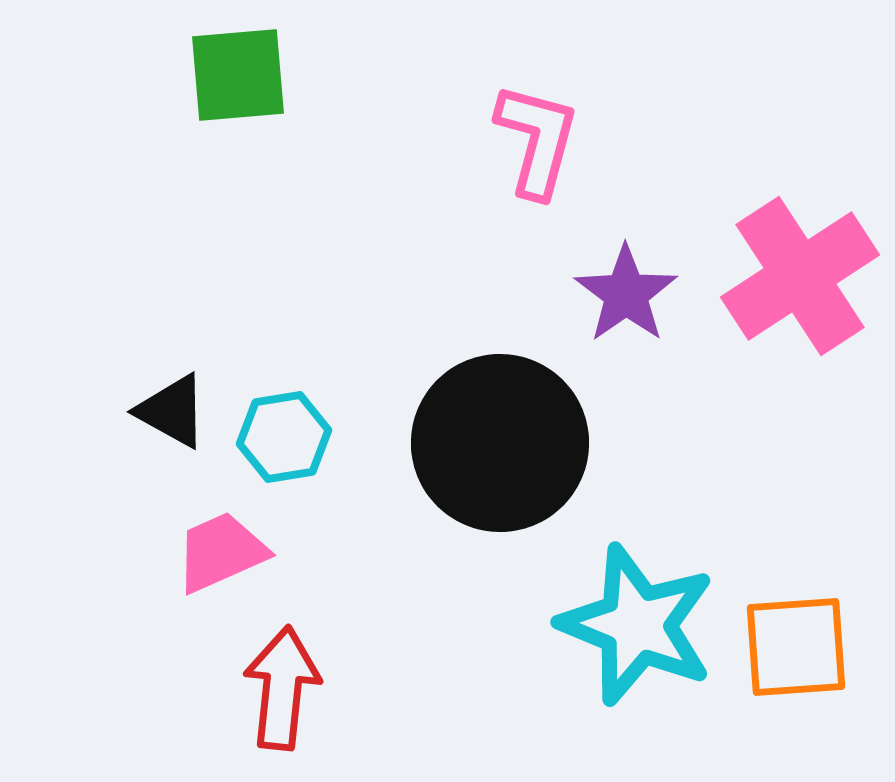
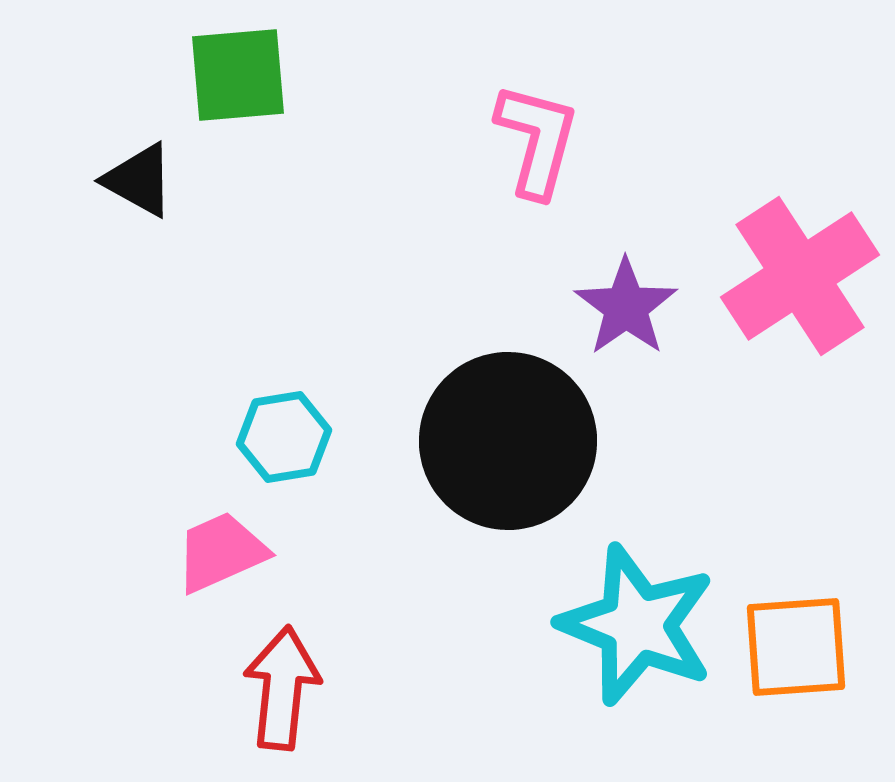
purple star: moved 13 px down
black triangle: moved 33 px left, 231 px up
black circle: moved 8 px right, 2 px up
